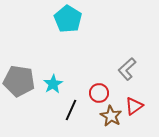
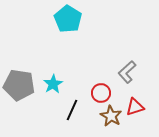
gray L-shape: moved 3 px down
gray pentagon: moved 4 px down
red circle: moved 2 px right
red triangle: moved 1 px right, 1 px down; rotated 18 degrees clockwise
black line: moved 1 px right
